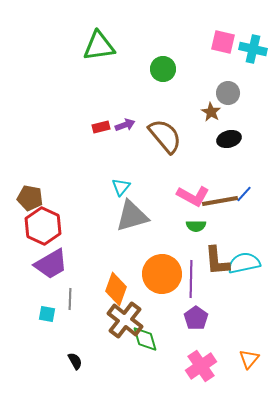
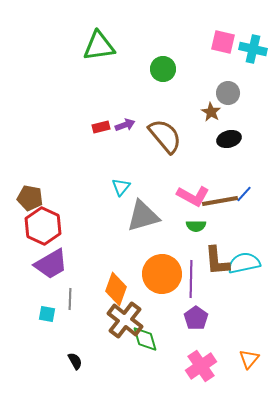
gray triangle: moved 11 px right
